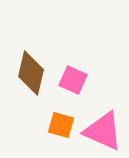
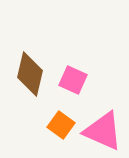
brown diamond: moved 1 px left, 1 px down
orange square: rotated 20 degrees clockwise
